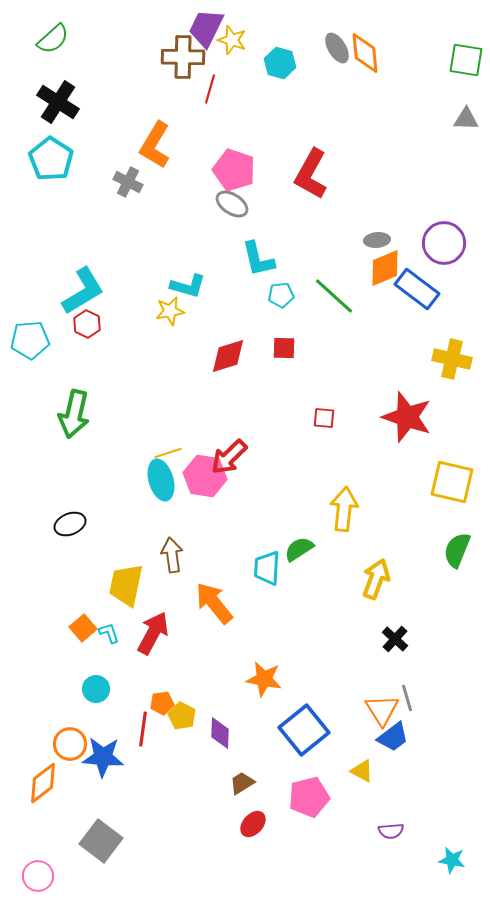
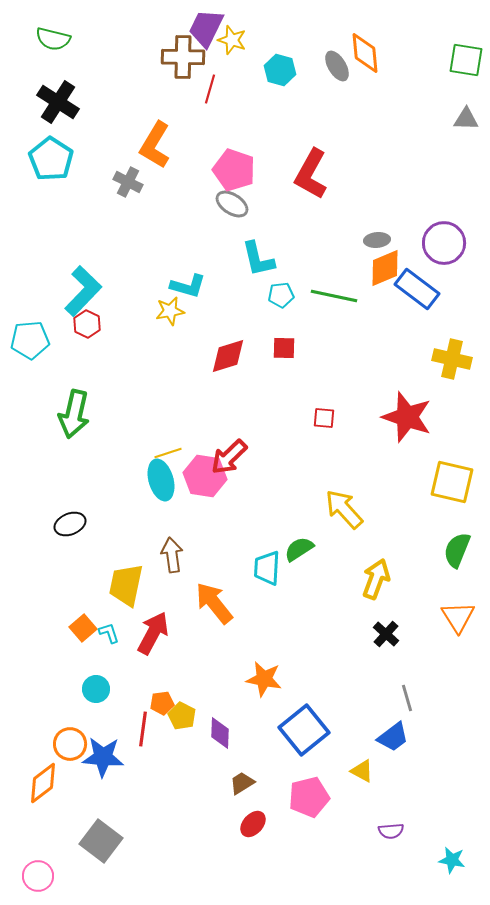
green semicircle at (53, 39): rotated 56 degrees clockwise
gray ellipse at (337, 48): moved 18 px down
cyan hexagon at (280, 63): moved 7 px down
cyan L-shape at (83, 291): rotated 15 degrees counterclockwise
green line at (334, 296): rotated 30 degrees counterclockwise
yellow arrow at (344, 509): rotated 48 degrees counterclockwise
black cross at (395, 639): moved 9 px left, 5 px up
orange triangle at (382, 710): moved 76 px right, 93 px up
